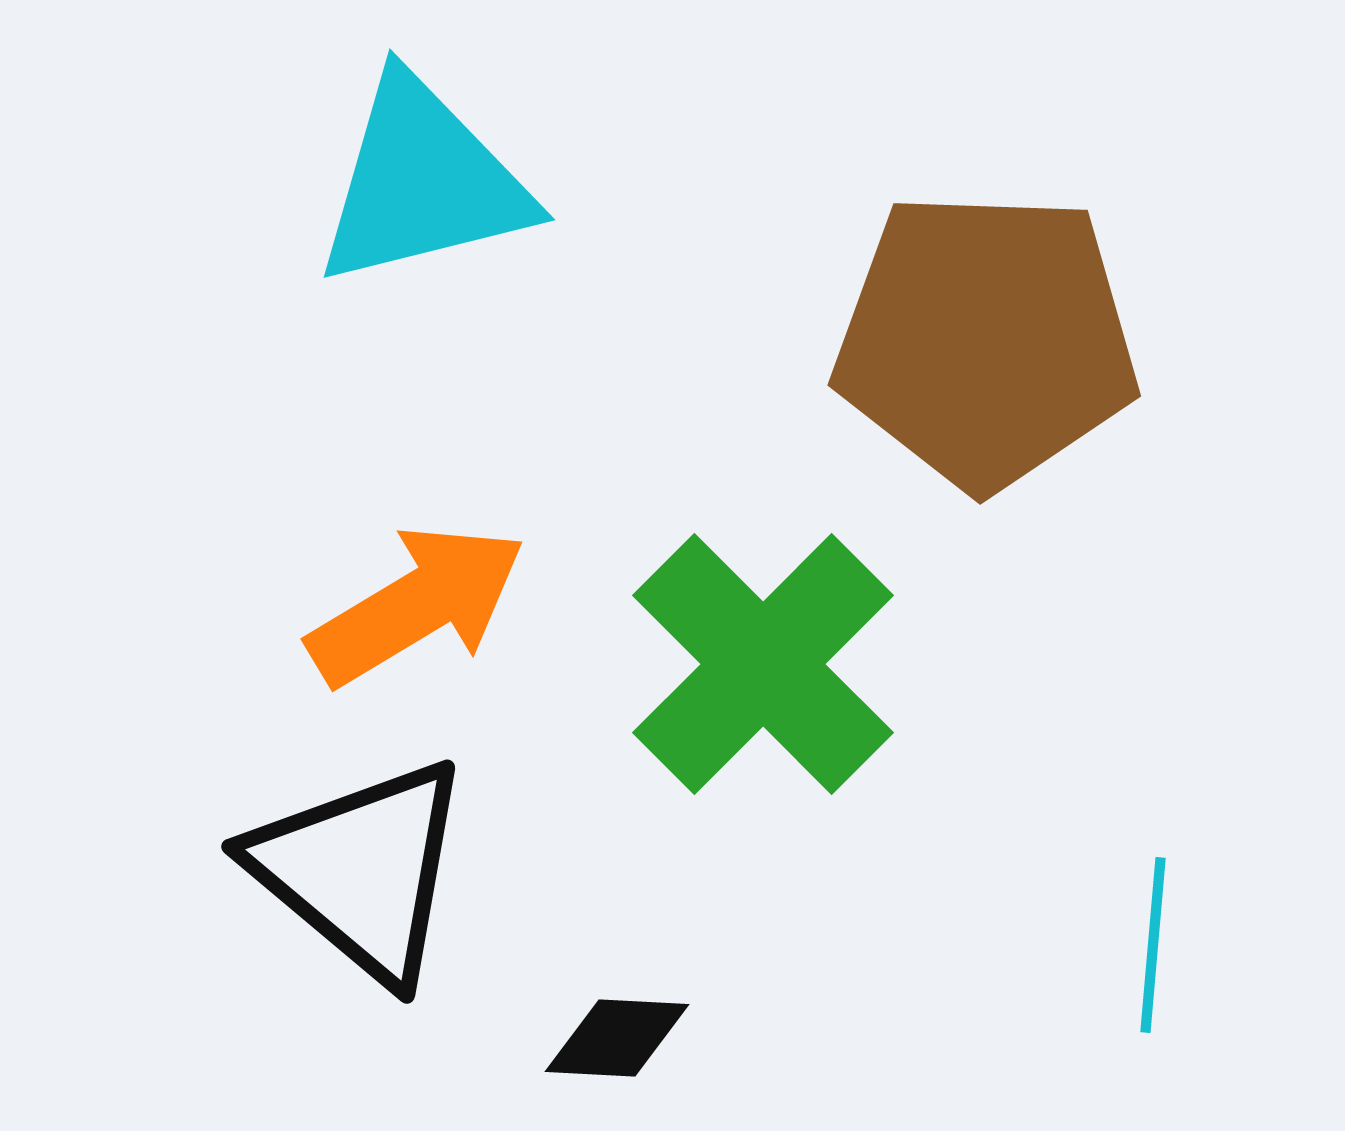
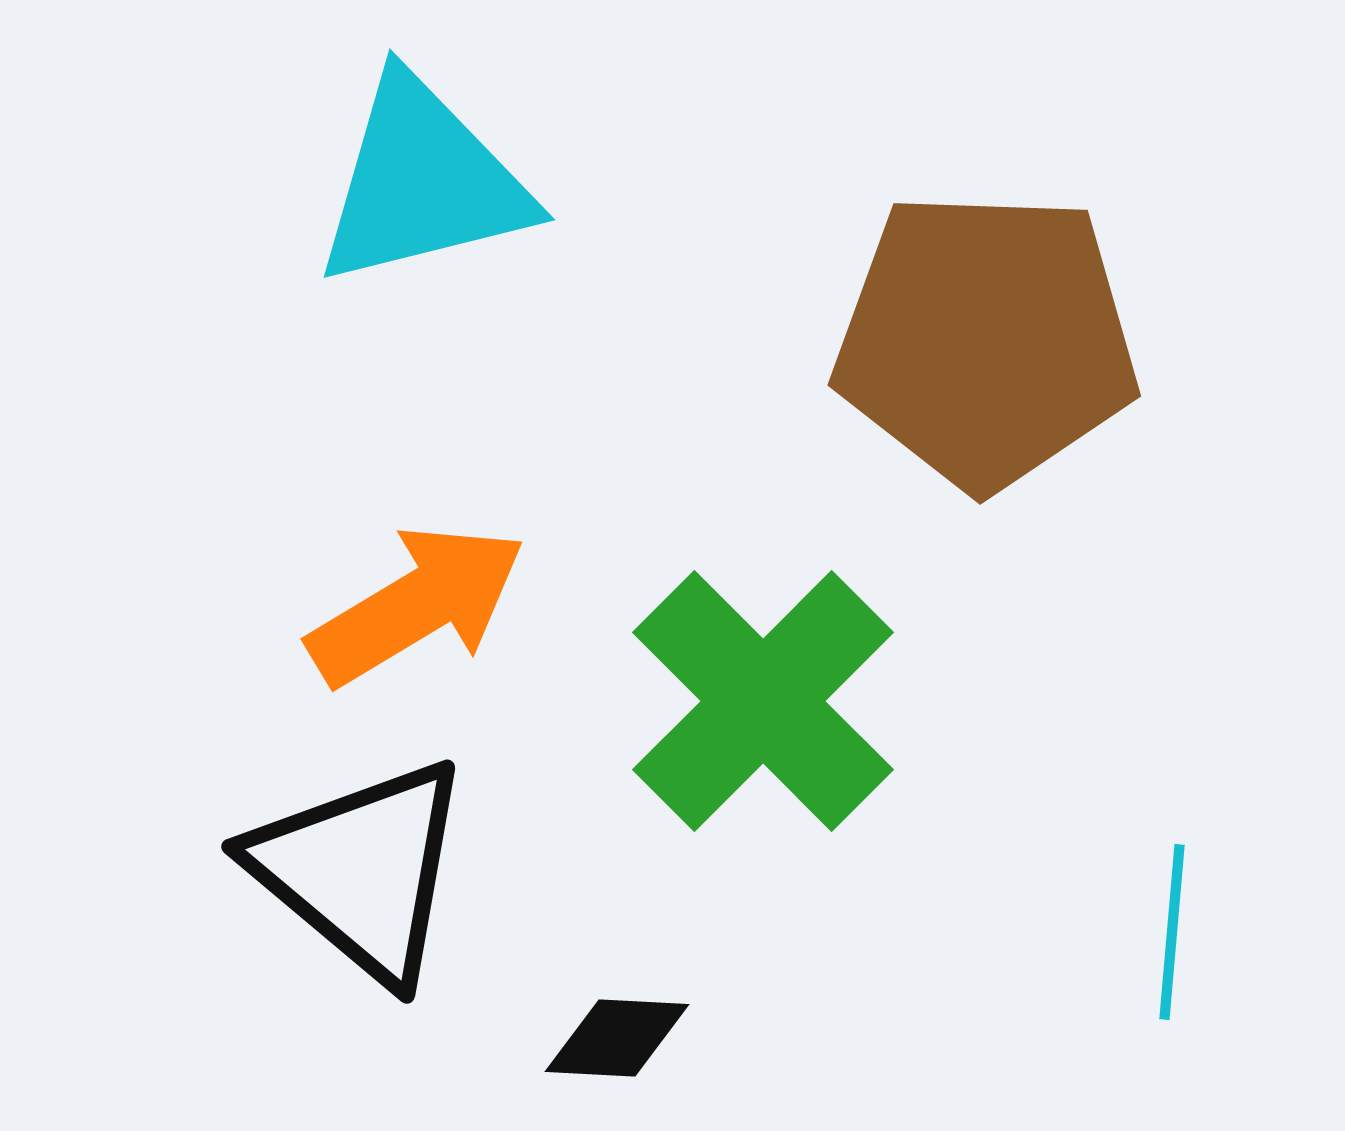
green cross: moved 37 px down
cyan line: moved 19 px right, 13 px up
